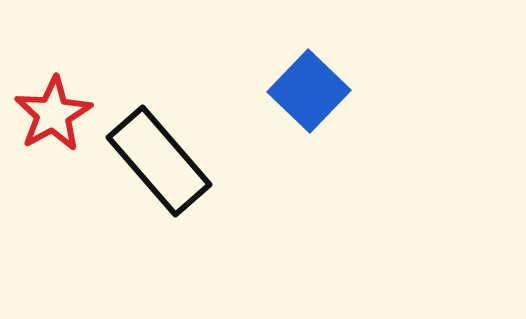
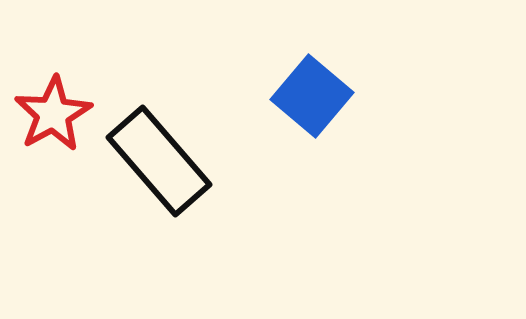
blue square: moved 3 px right, 5 px down; rotated 4 degrees counterclockwise
